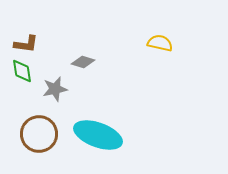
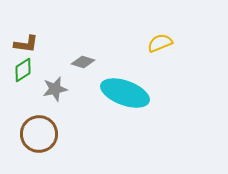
yellow semicircle: rotated 35 degrees counterclockwise
green diamond: moved 1 px right, 1 px up; rotated 65 degrees clockwise
cyan ellipse: moved 27 px right, 42 px up
